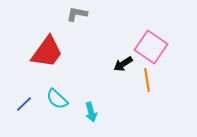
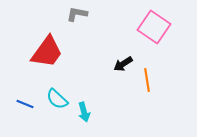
pink square: moved 3 px right, 20 px up
blue line: moved 1 px right; rotated 66 degrees clockwise
cyan arrow: moved 7 px left
